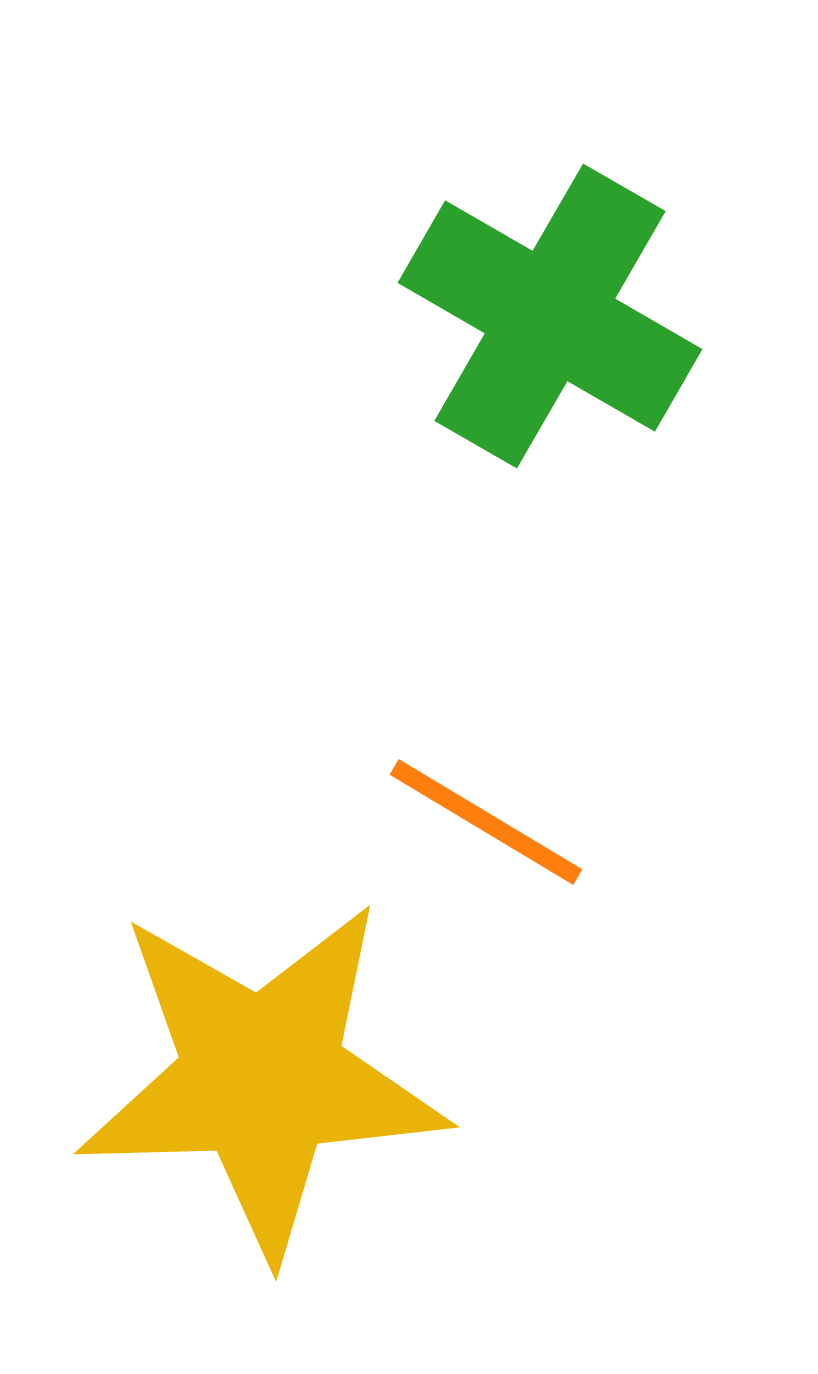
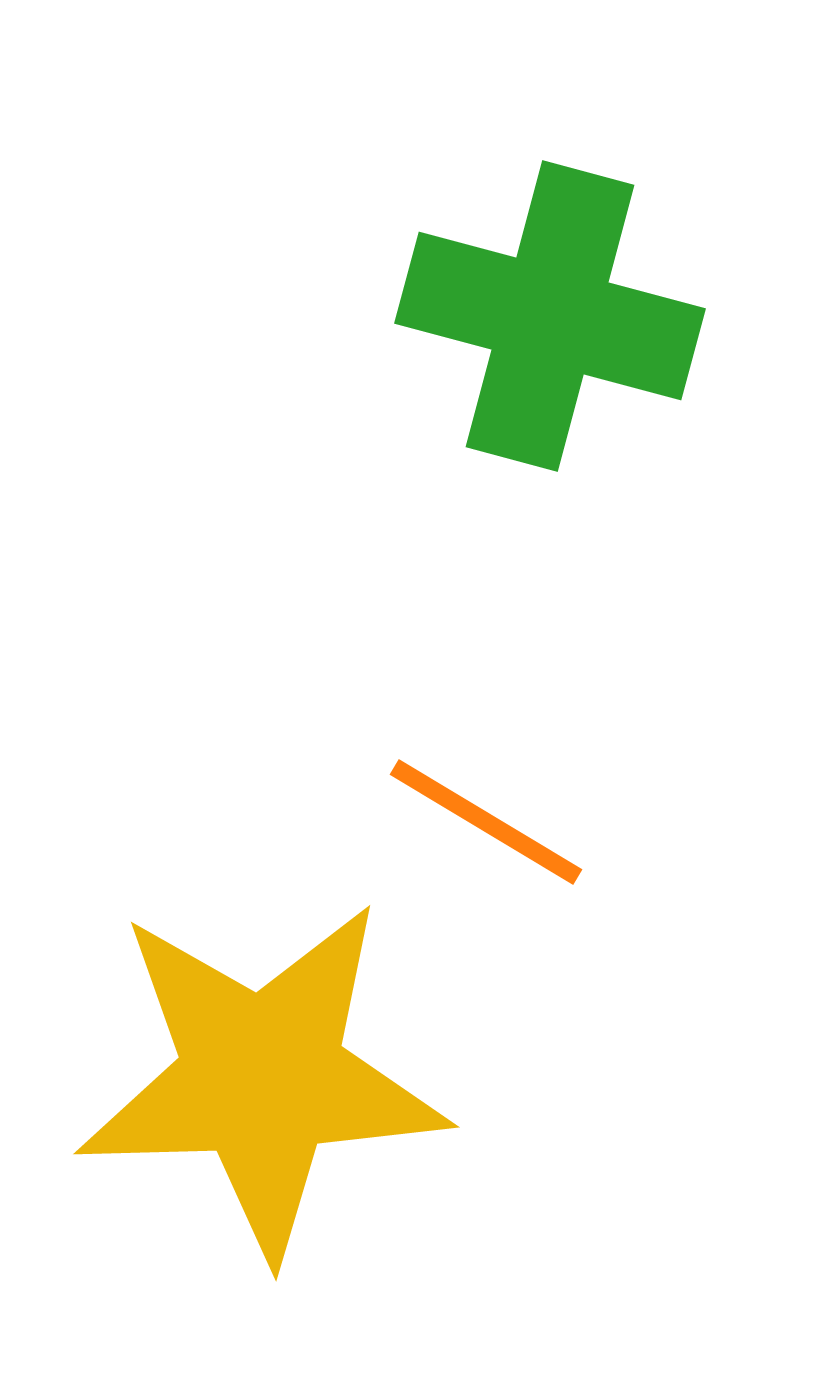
green cross: rotated 15 degrees counterclockwise
